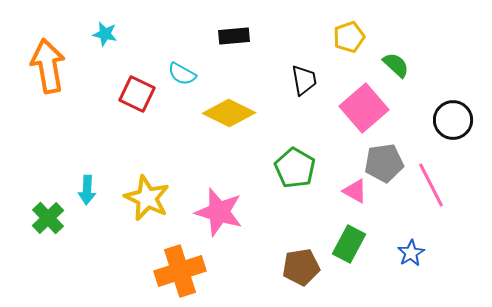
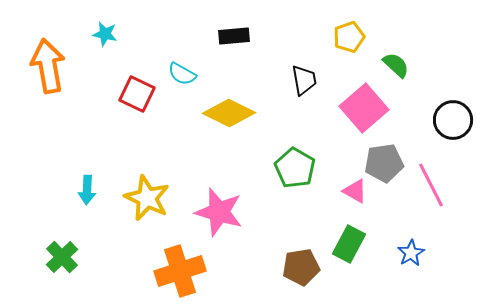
green cross: moved 14 px right, 39 px down
